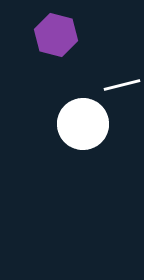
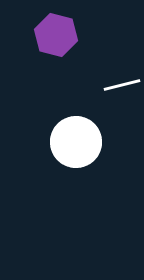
white circle: moved 7 px left, 18 px down
